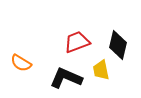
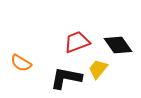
black diamond: rotated 48 degrees counterclockwise
yellow trapezoid: moved 3 px left, 1 px up; rotated 50 degrees clockwise
black L-shape: rotated 12 degrees counterclockwise
